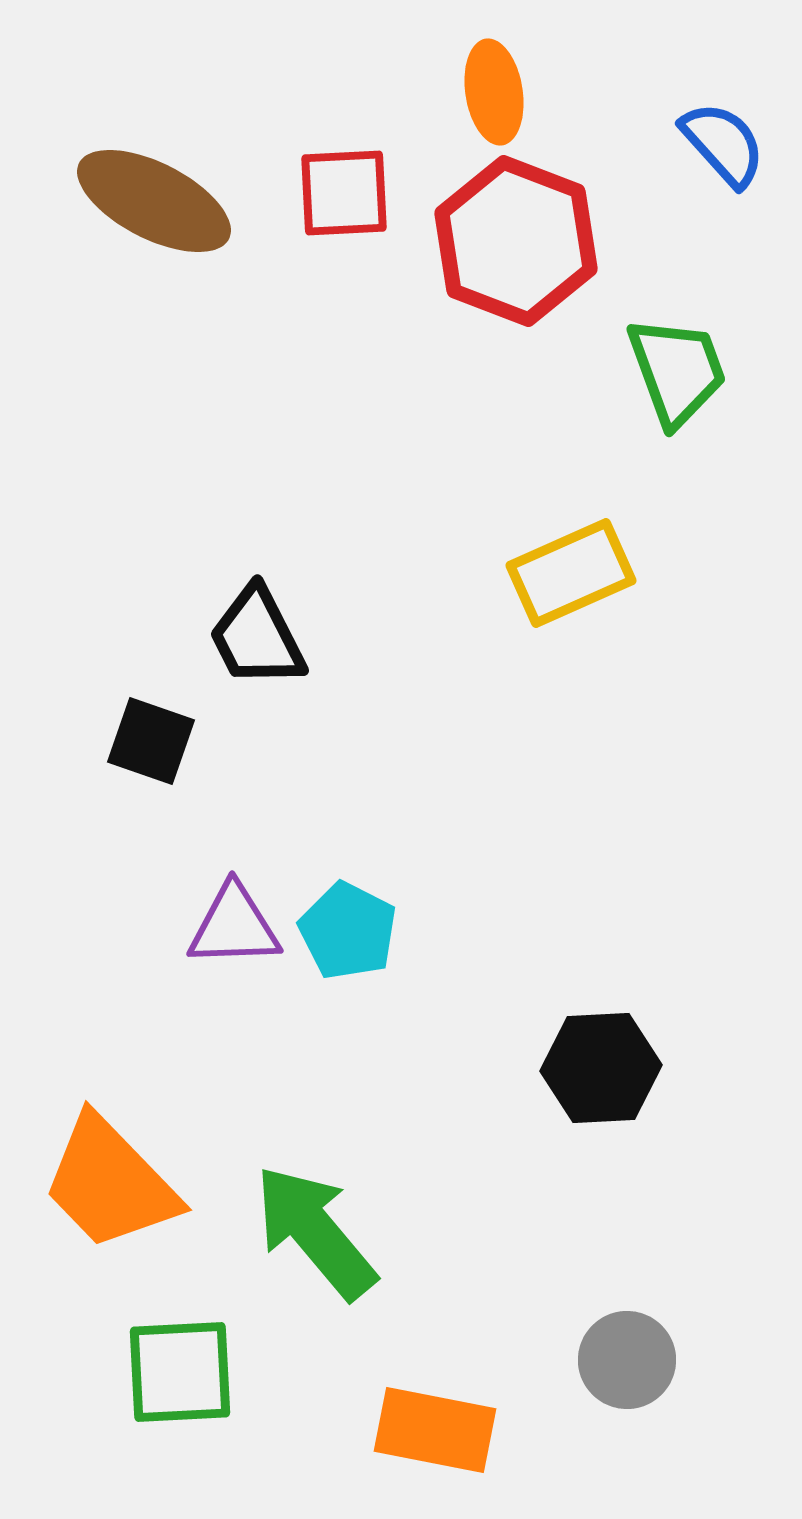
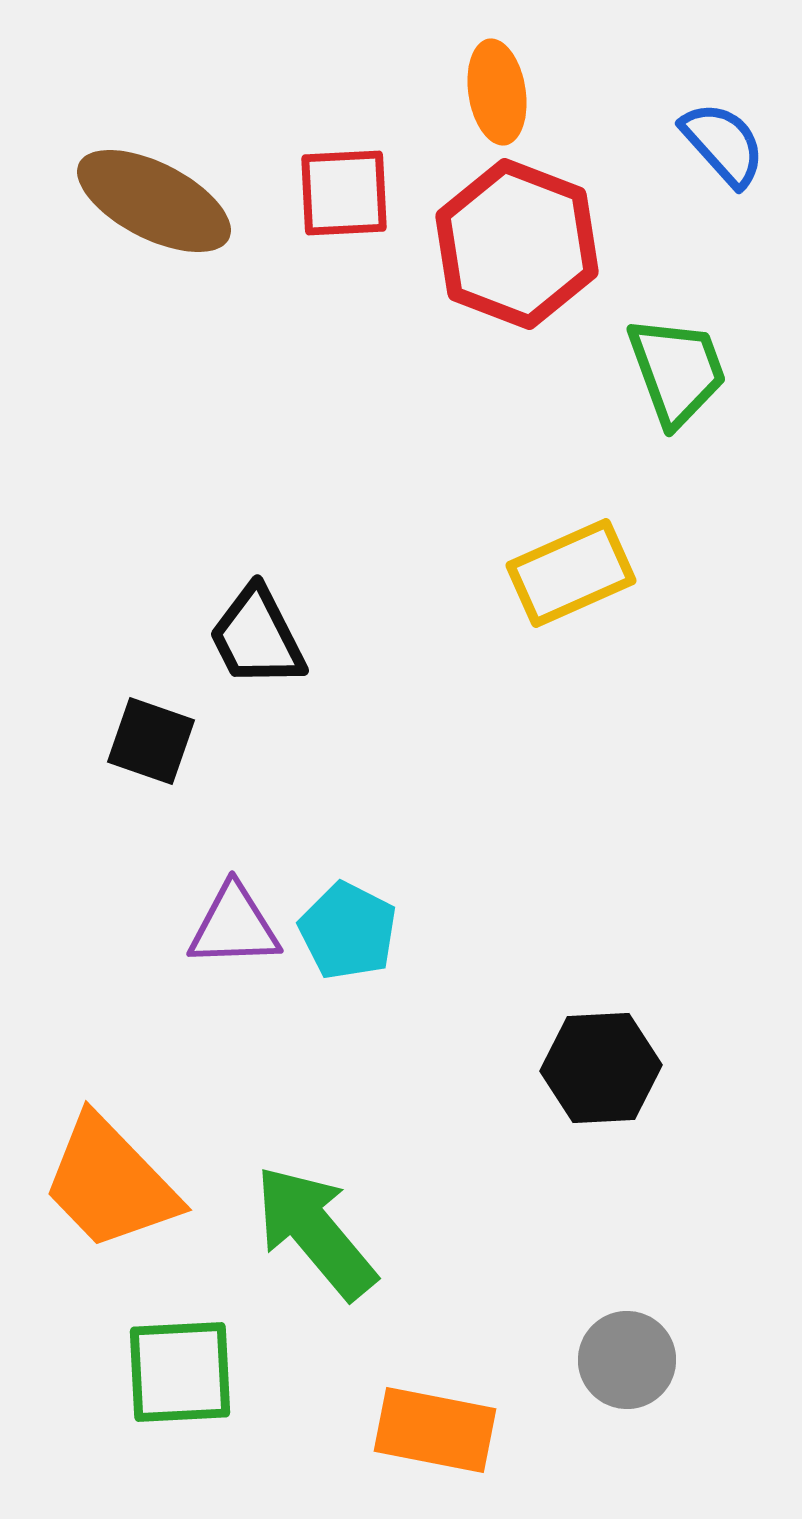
orange ellipse: moved 3 px right
red hexagon: moved 1 px right, 3 px down
